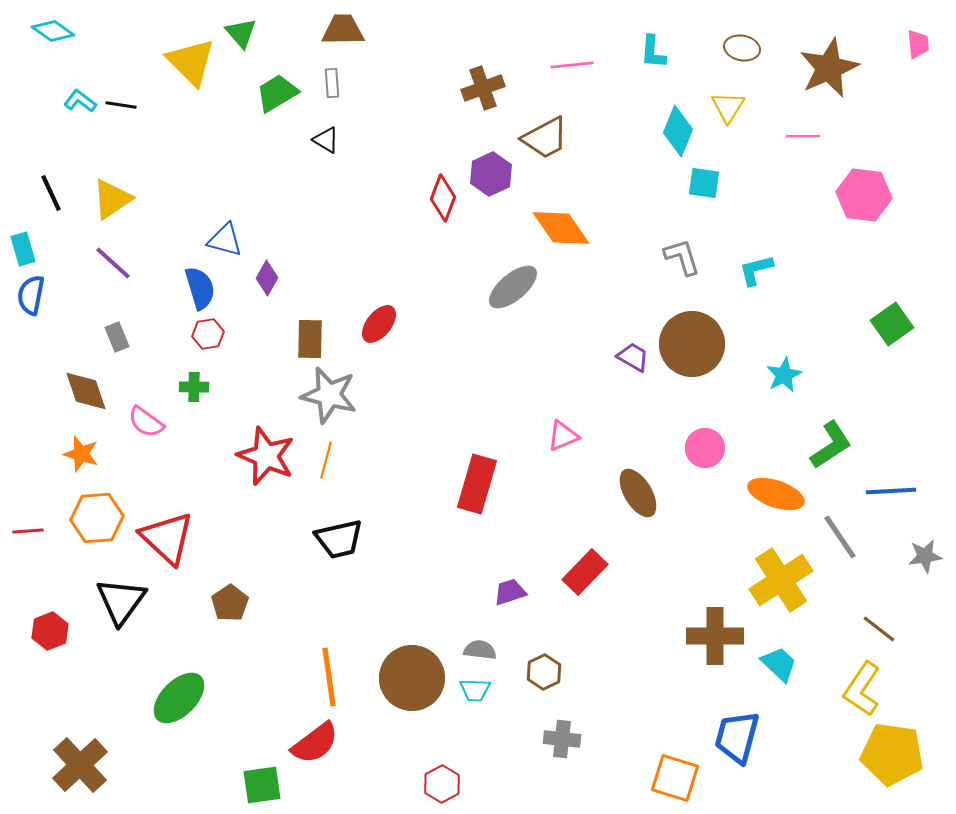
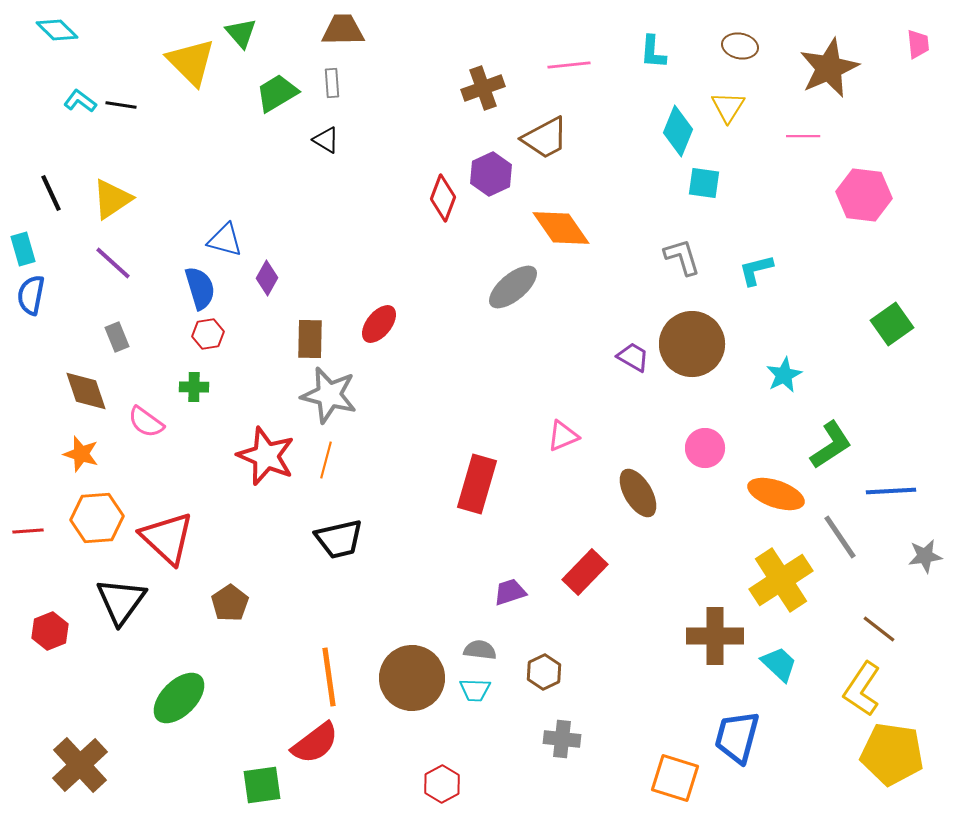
cyan diamond at (53, 31): moved 4 px right, 1 px up; rotated 9 degrees clockwise
brown ellipse at (742, 48): moved 2 px left, 2 px up
pink line at (572, 65): moved 3 px left
